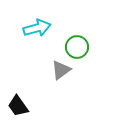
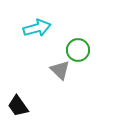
green circle: moved 1 px right, 3 px down
gray triangle: moved 1 px left; rotated 40 degrees counterclockwise
